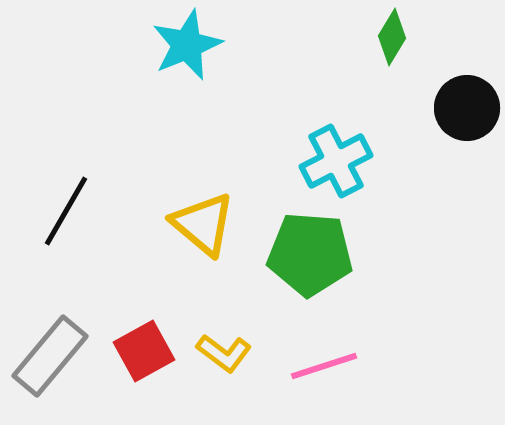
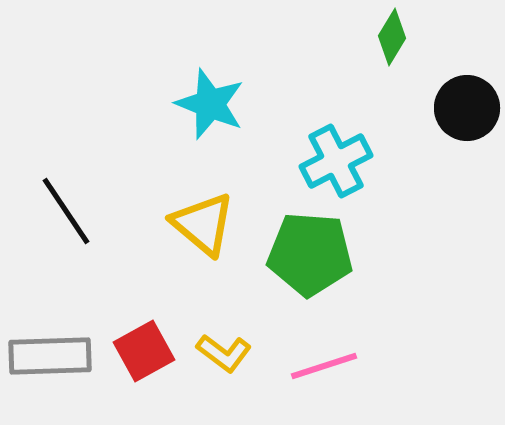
cyan star: moved 23 px right, 59 px down; rotated 28 degrees counterclockwise
black line: rotated 64 degrees counterclockwise
gray rectangle: rotated 48 degrees clockwise
